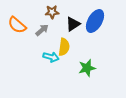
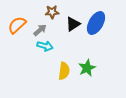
blue ellipse: moved 1 px right, 2 px down
orange semicircle: rotated 96 degrees clockwise
gray arrow: moved 2 px left
yellow semicircle: moved 24 px down
cyan arrow: moved 6 px left, 11 px up
green star: rotated 12 degrees counterclockwise
